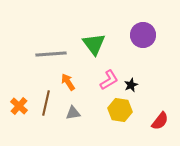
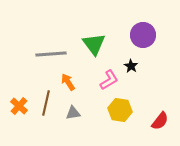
black star: moved 19 px up; rotated 16 degrees counterclockwise
